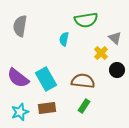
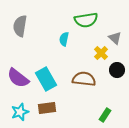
brown semicircle: moved 1 px right, 2 px up
green rectangle: moved 21 px right, 9 px down
